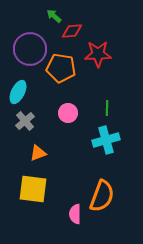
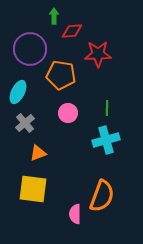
green arrow: rotated 49 degrees clockwise
orange pentagon: moved 7 px down
gray cross: moved 2 px down
